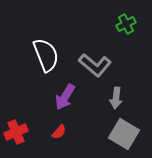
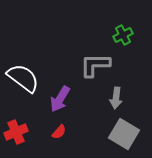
green cross: moved 3 px left, 11 px down
white semicircle: moved 23 px left, 23 px down; rotated 32 degrees counterclockwise
gray L-shape: rotated 140 degrees clockwise
purple arrow: moved 5 px left, 2 px down
